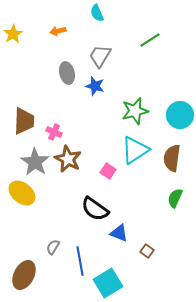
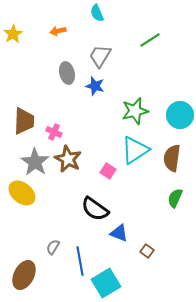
cyan square: moved 2 px left
